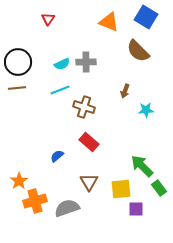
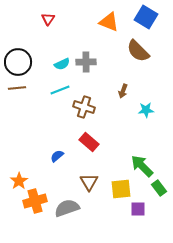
brown arrow: moved 2 px left
purple square: moved 2 px right
